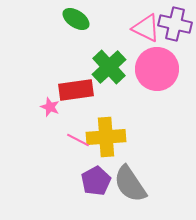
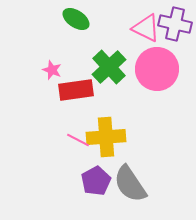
pink star: moved 2 px right, 37 px up
